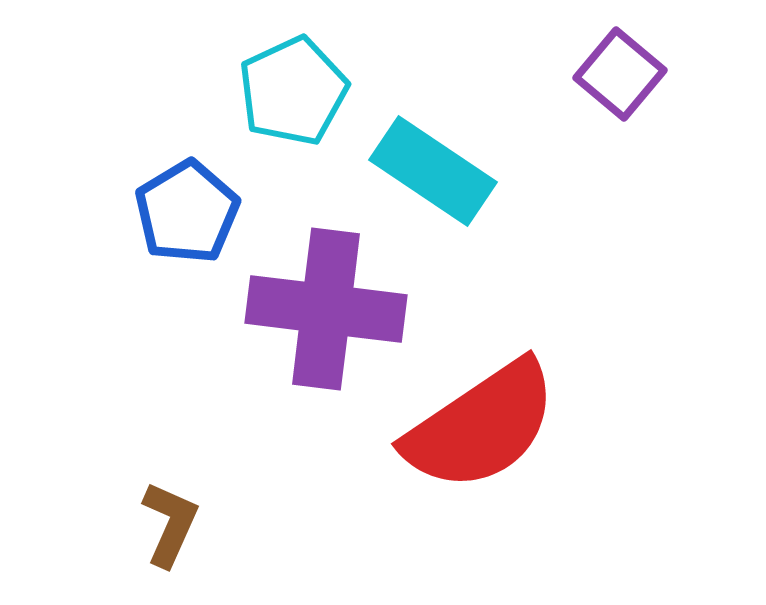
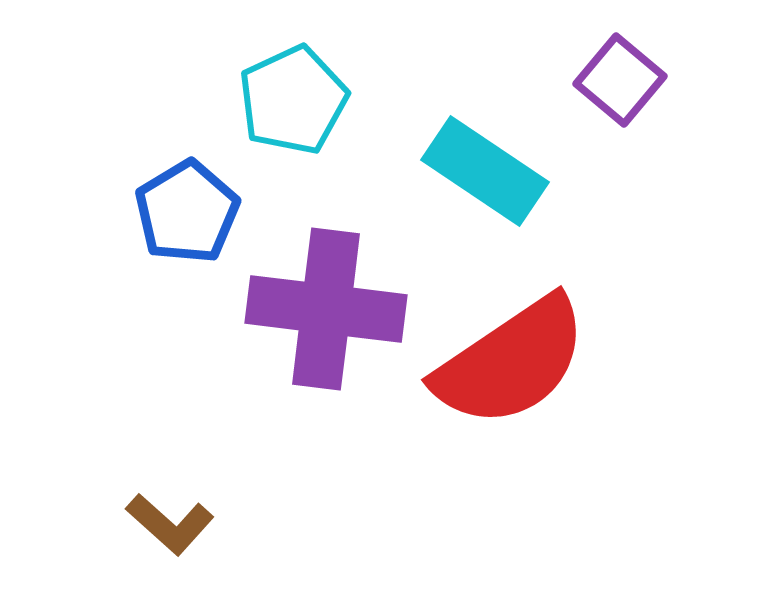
purple square: moved 6 px down
cyan pentagon: moved 9 px down
cyan rectangle: moved 52 px right
red semicircle: moved 30 px right, 64 px up
brown L-shape: rotated 108 degrees clockwise
